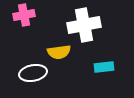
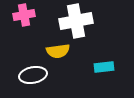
white cross: moved 8 px left, 4 px up
yellow semicircle: moved 1 px left, 1 px up
white ellipse: moved 2 px down
